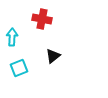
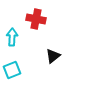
red cross: moved 6 px left
cyan square: moved 7 px left, 2 px down
